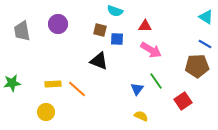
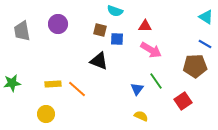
brown pentagon: moved 2 px left
yellow circle: moved 2 px down
